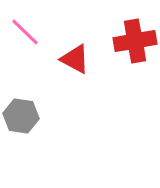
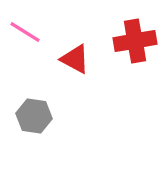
pink line: rotated 12 degrees counterclockwise
gray hexagon: moved 13 px right
